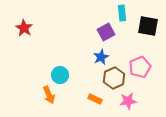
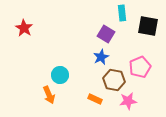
purple square: moved 2 px down; rotated 30 degrees counterclockwise
brown hexagon: moved 2 px down; rotated 25 degrees counterclockwise
